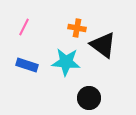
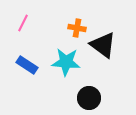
pink line: moved 1 px left, 4 px up
blue rectangle: rotated 15 degrees clockwise
